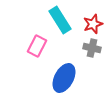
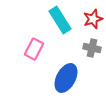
red star: moved 5 px up
pink rectangle: moved 3 px left, 3 px down
blue ellipse: moved 2 px right
